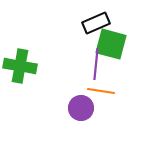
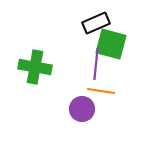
green cross: moved 15 px right, 1 px down
purple circle: moved 1 px right, 1 px down
